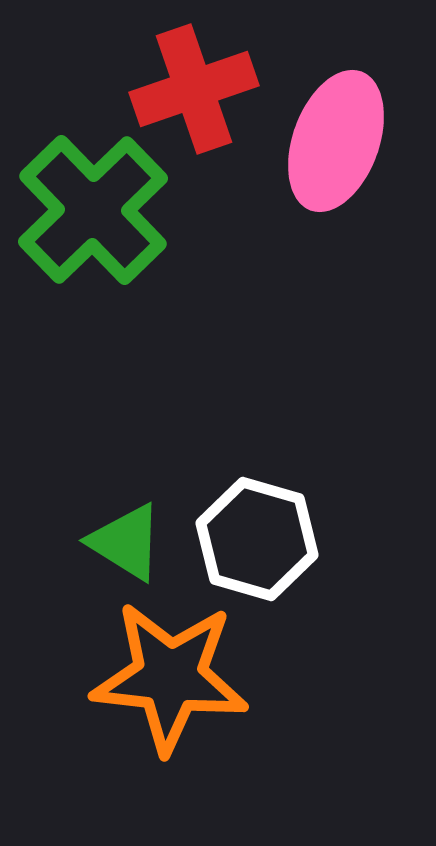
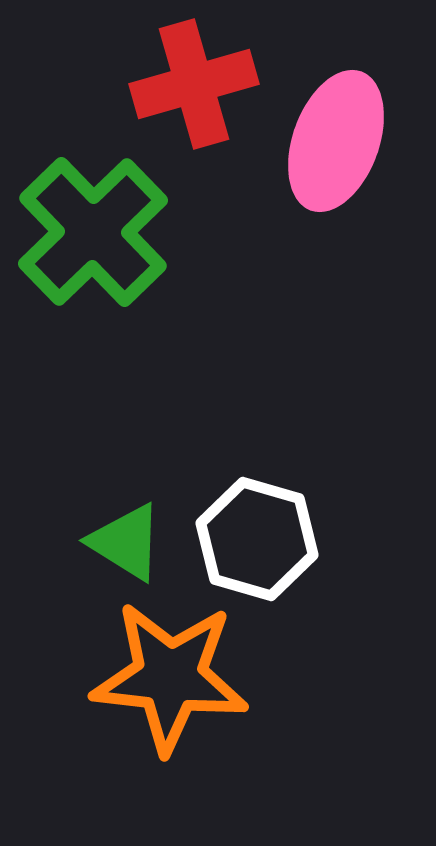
red cross: moved 5 px up; rotated 3 degrees clockwise
green cross: moved 22 px down
